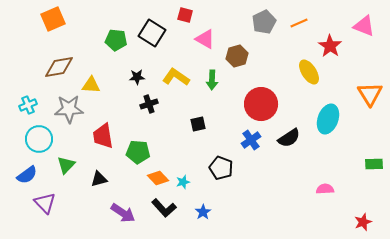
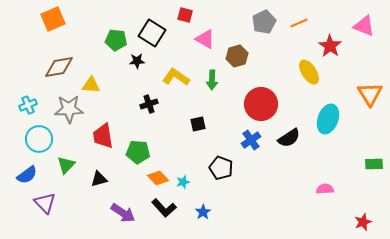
black star at (137, 77): moved 16 px up
